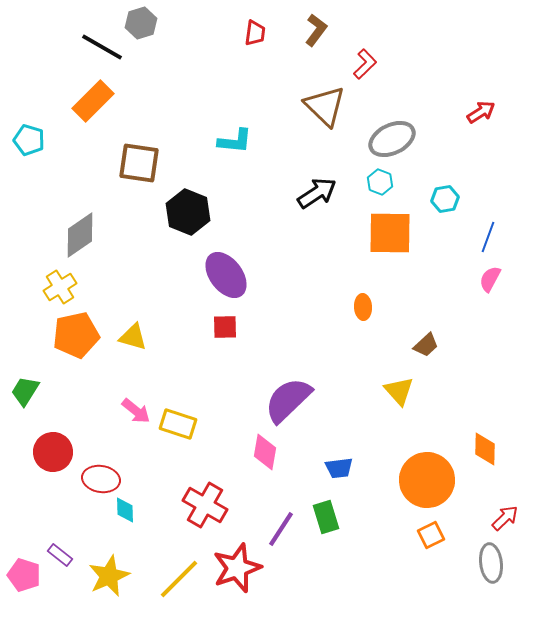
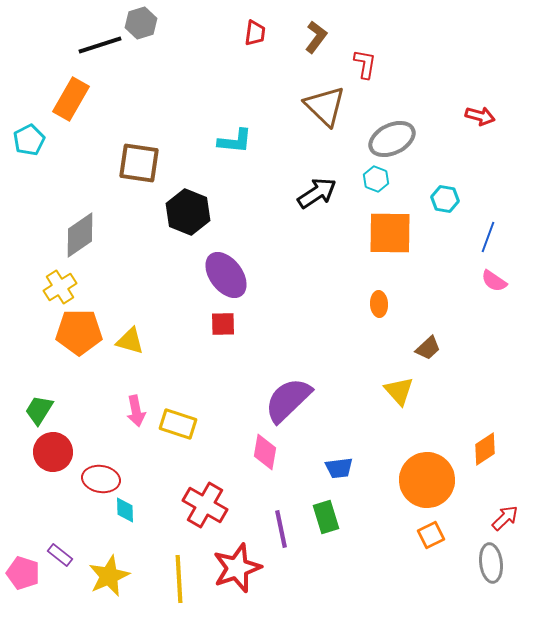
brown L-shape at (316, 30): moved 7 px down
black line at (102, 47): moved 2 px left, 2 px up; rotated 48 degrees counterclockwise
red L-shape at (365, 64): rotated 36 degrees counterclockwise
orange rectangle at (93, 101): moved 22 px left, 2 px up; rotated 15 degrees counterclockwise
red arrow at (481, 112): moved 1 px left, 4 px down; rotated 48 degrees clockwise
cyan pentagon at (29, 140): rotated 28 degrees clockwise
cyan hexagon at (380, 182): moved 4 px left, 3 px up
cyan hexagon at (445, 199): rotated 20 degrees clockwise
pink semicircle at (490, 279): moved 4 px right, 2 px down; rotated 84 degrees counterclockwise
orange ellipse at (363, 307): moved 16 px right, 3 px up
red square at (225, 327): moved 2 px left, 3 px up
orange pentagon at (76, 335): moved 3 px right, 3 px up; rotated 12 degrees clockwise
yellow triangle at (133, 337): moved 3 px left, 4 px down
brown trapezoid at (426, 345): moved 2 px right, 3 px down
green trapezoid at (25, 391): moved 14 px right, 19 px down
pink arrow at (136, 411): rotated 40 degrees clockwise
orange diamond at (485, 449): rotated 56 degrees clockwise
purple line at (281, 529): rotated 45 degrees counterclockwise
pink pentagon at (24, 575): moved 1 px left, 2 px up
yellow line at (179, 579): rotated 48 degrees counterclockwise
